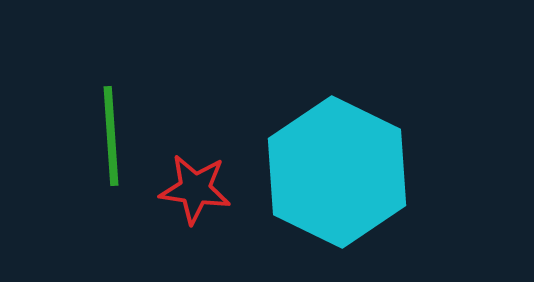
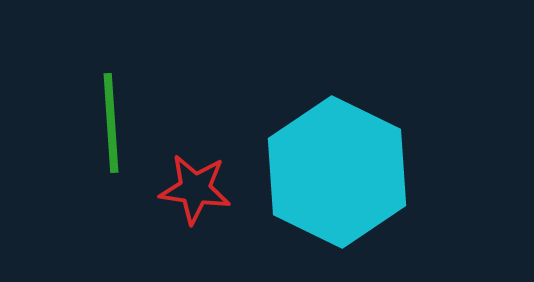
green line: moved 13 px up
